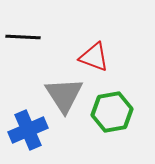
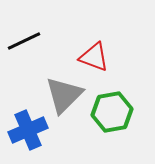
black line: moved 1 px right, 4 px down; rotated 28 degrees counterclockwise
gray triangle: rotated 18 degrees clockwise
